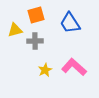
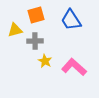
blue trapezoid: moved 1 px right, 3 px up
yellow star: moved 9 px up; rotated 16 degrees counterclockwise
